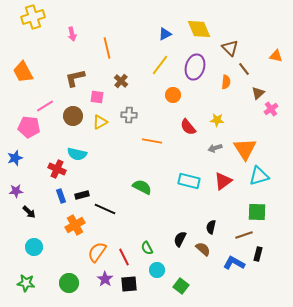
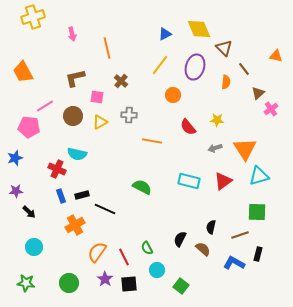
brown triangle at (230, 48): moved 6 px left
brown line at (244, 235): moved 4 px left
